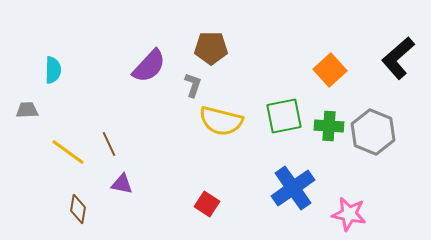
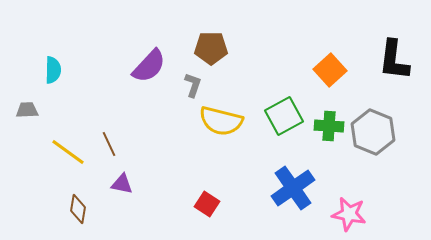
black L-shape: moved 4 px left, 2 px down; rotated 42 degrees counterclockwise
green square: rotated 18 degrees counterclockwise
